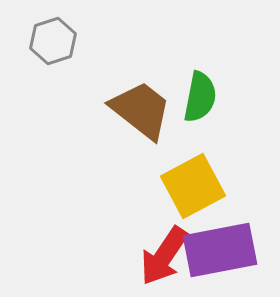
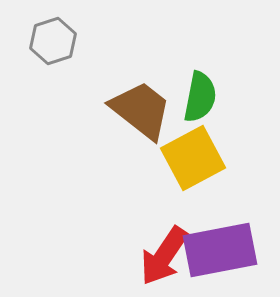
yellow square: moved 28 px up
